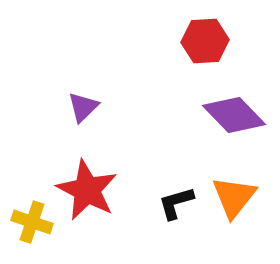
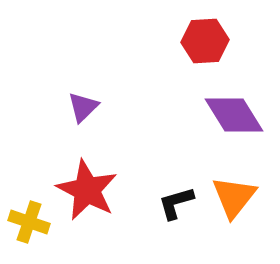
purple diamond: rotated 12 degrees clockwise
yellow cross: moved 3 px left
